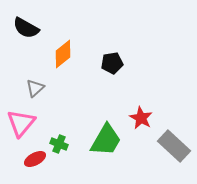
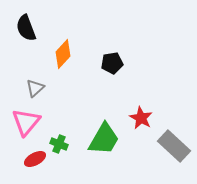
black semicircle: rotated 40 degrees clockwise
orange diamond: rotated 8 degrees counterclockwise
pink triangle: moved 5 px right, 1 px up
green trapezoid: moved 2 px left, 1 px up
